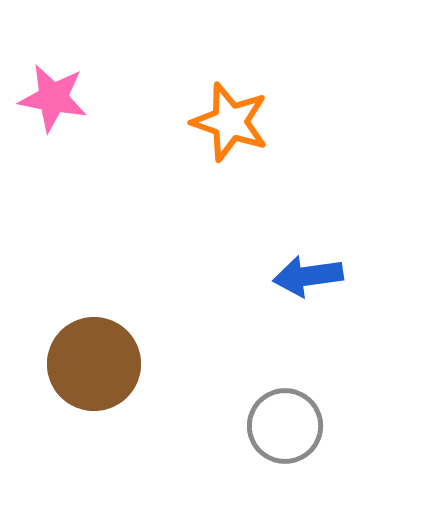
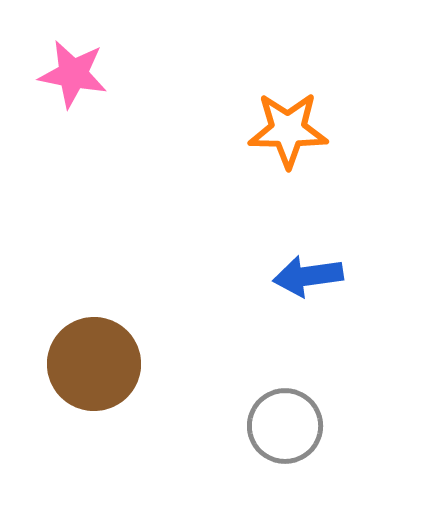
pink star: moved 20 px right, 24 px up
orange star: moved 58 px right, 8 px down; rotated 18 degrees counterclockwise
